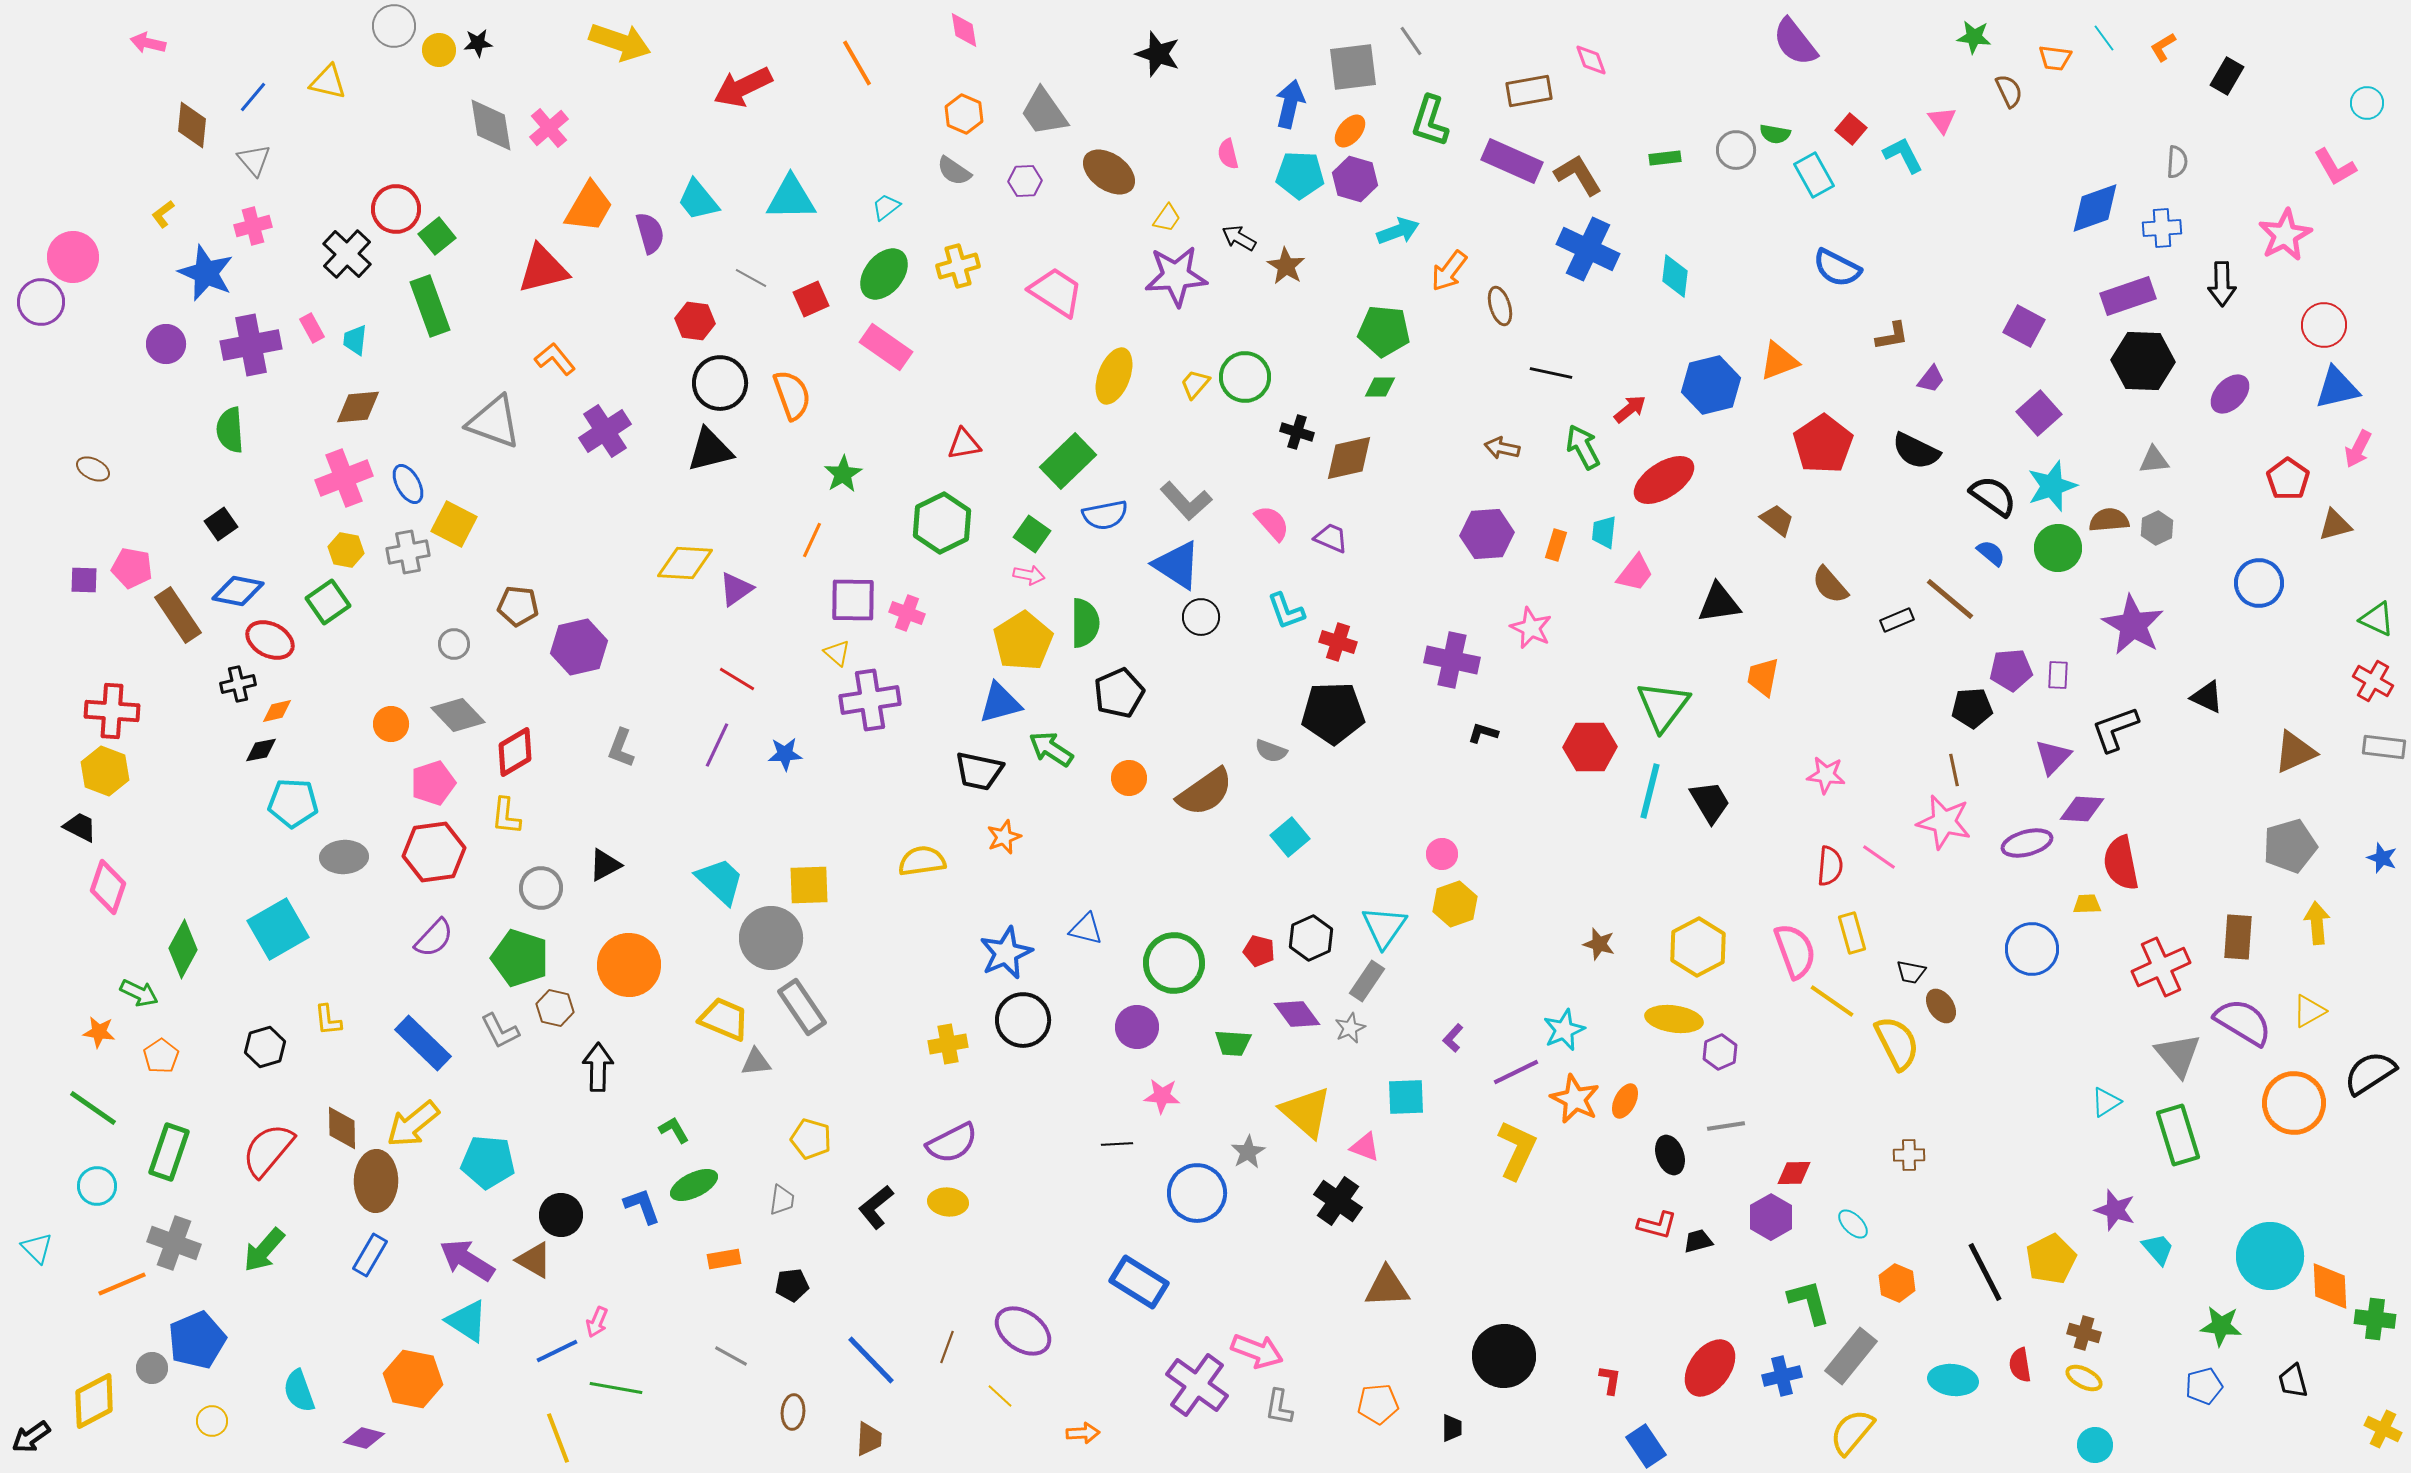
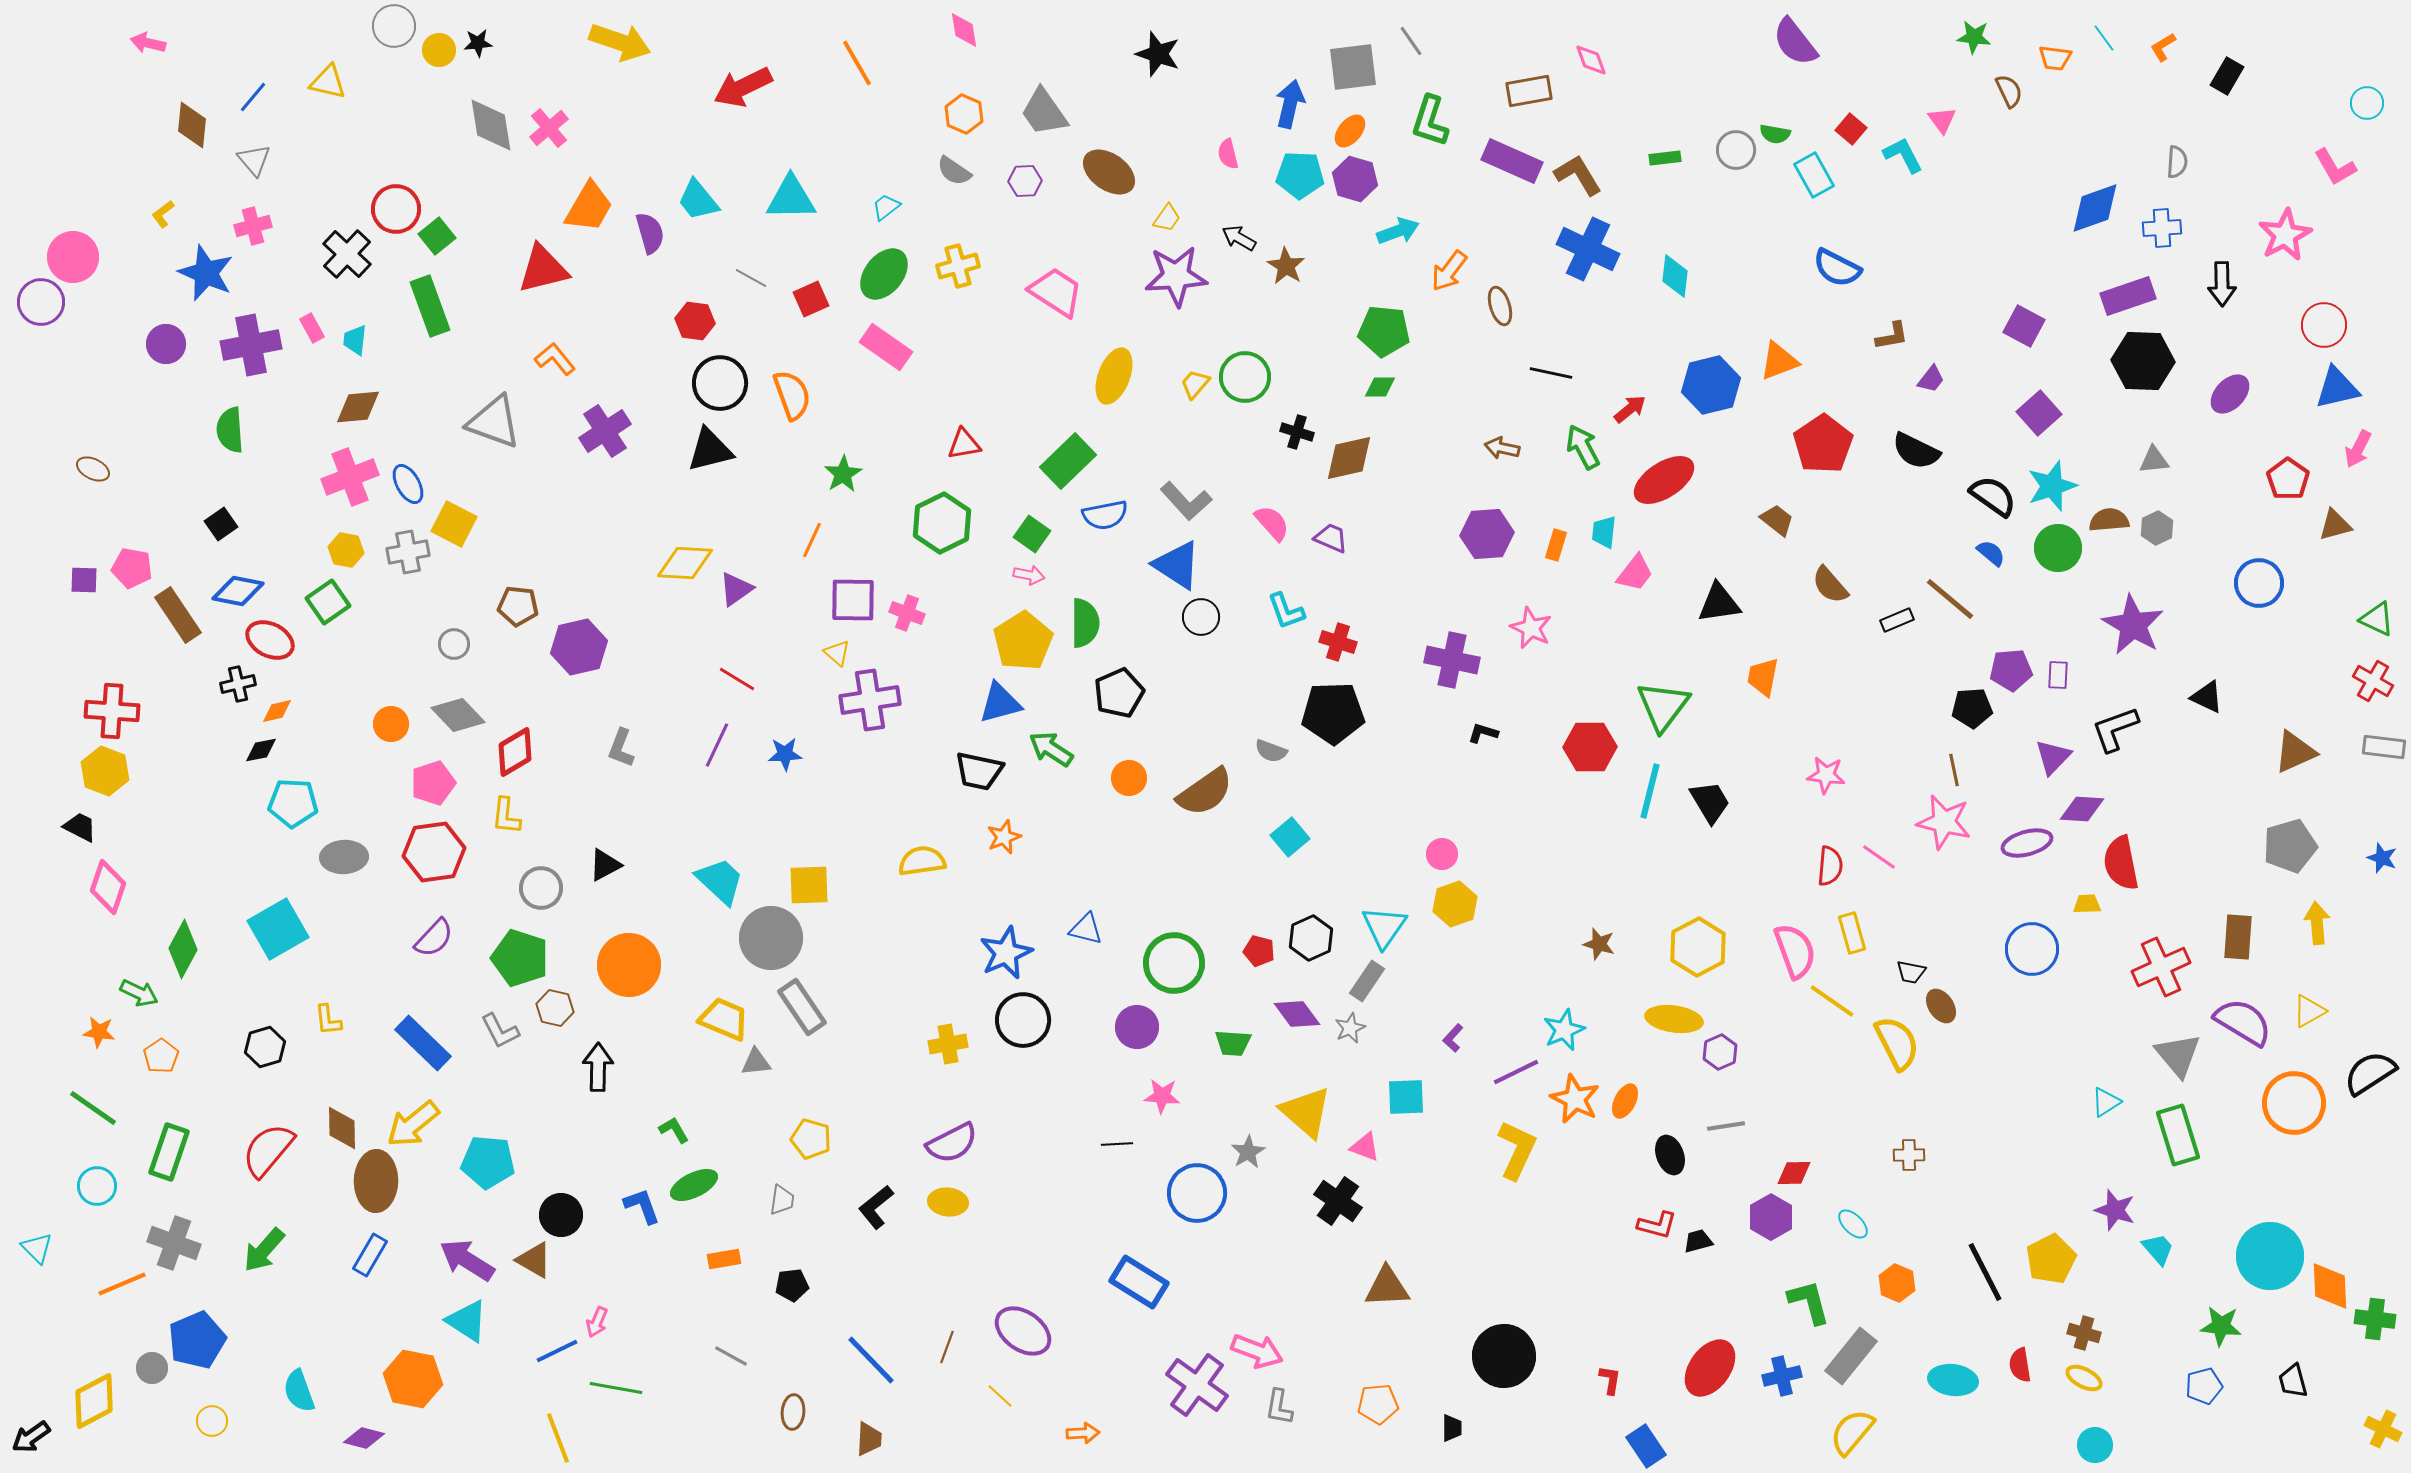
pink cross at (344, 478): moved 6 px right, 1 px up
